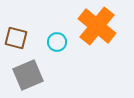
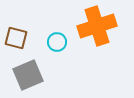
orange cross: rotated 33 degrees clockwise
